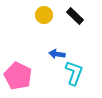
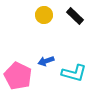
blue arrow: moved 11 px left, 7 px down; rotated 28 degrees counterclockwise
cyan L-shape: rotated 85 degrees clockwise
